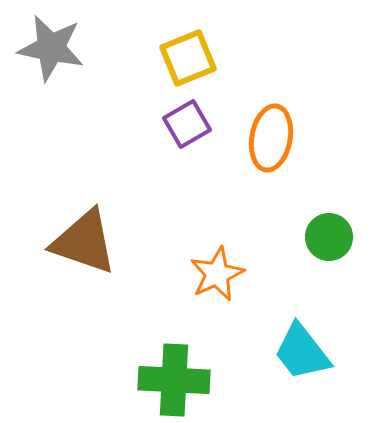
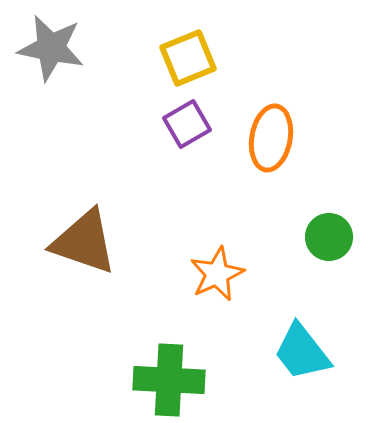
green cross: moved 5 px left
